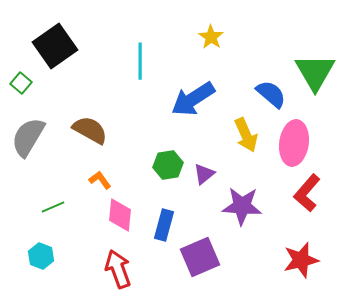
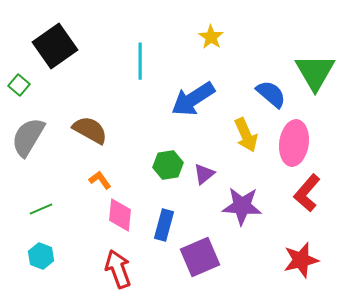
green square: moved 2 px left, 2 px down
green line: moved 12 px left, 2 px down
